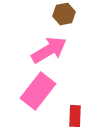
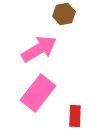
pink arrow: moved 10 px left, 1 px up
pink rectangle: moved 2 px down
